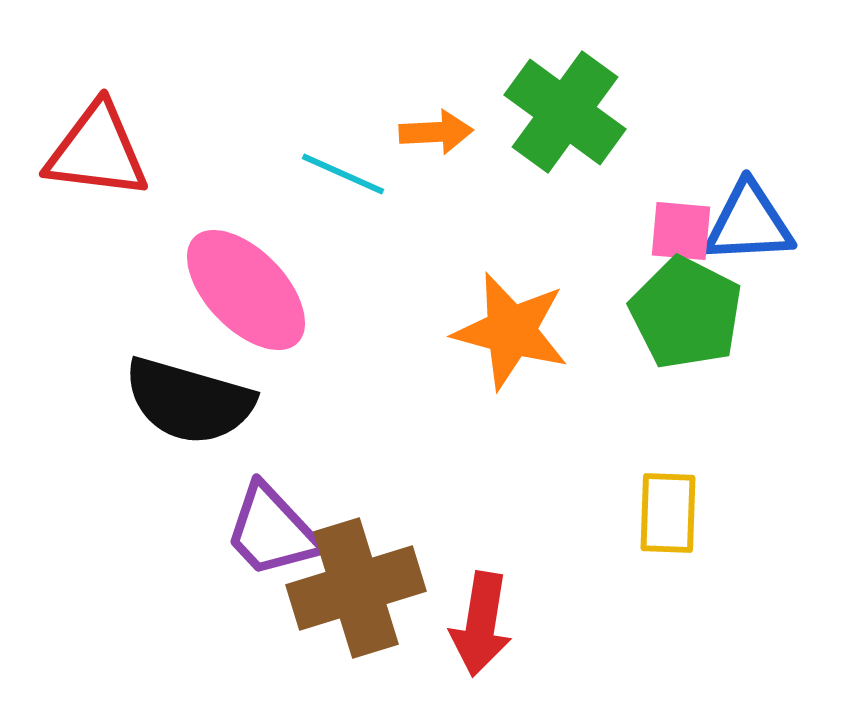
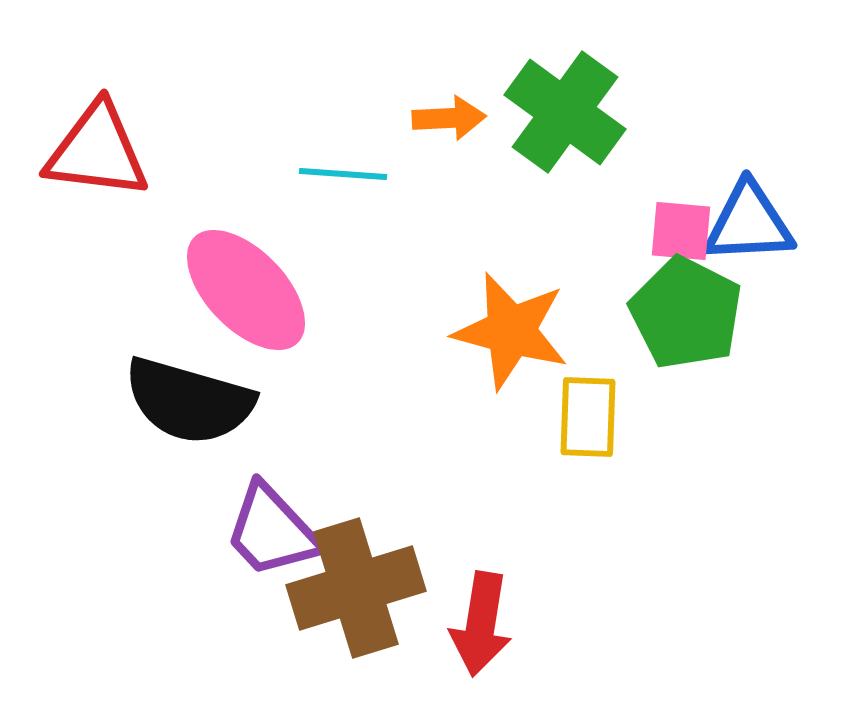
orange arrow: moved 13 px right, 14 px up
cyan line: rotated 20 degrees counterclockwise
yellow rectangle: moved 80 px left, 96 px up
